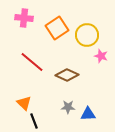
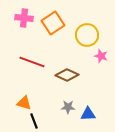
orange square: moved 4 px left, 5 px up
red line: rotated 20 degrees counterclockwise
orange triangle: rotated 28 degrees counterclockwise
